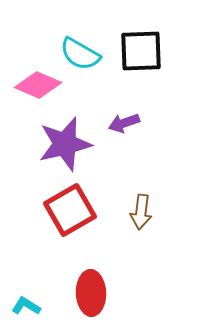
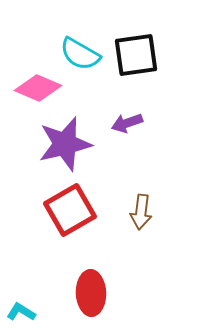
black square: moved 5 px left, 4 px down; rotated 6 degrees counterclockwise
pink diamond: moved 3 px down
purple arrow: moved 3 px right
cyan L-shape: moved 5 px left, 6 px down
